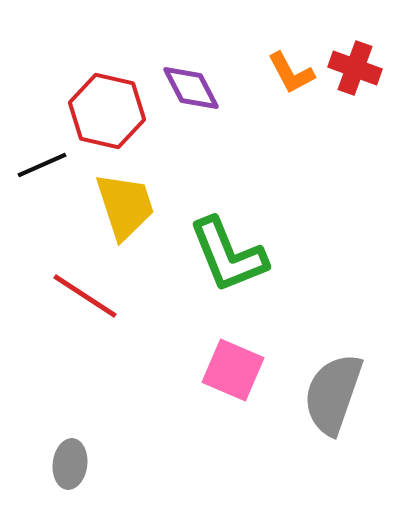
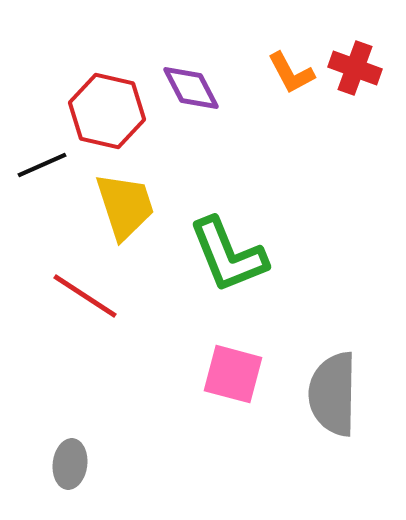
pink square: moved 4 px down; rotated 8 degrees counterclockwise
gray semicircle: rotated 18 degrees counterclockwise
